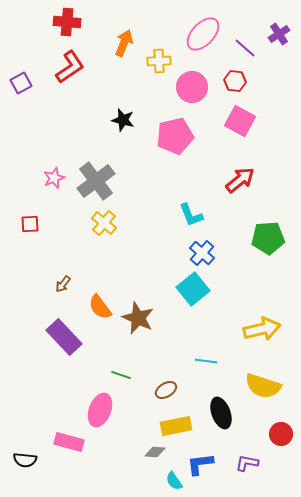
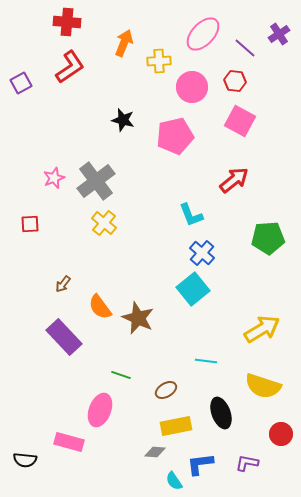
red arrow at (240, 180): moved 6 px left
yellow arrow at (262, 329): rotated 18 degrees counterclockwise
